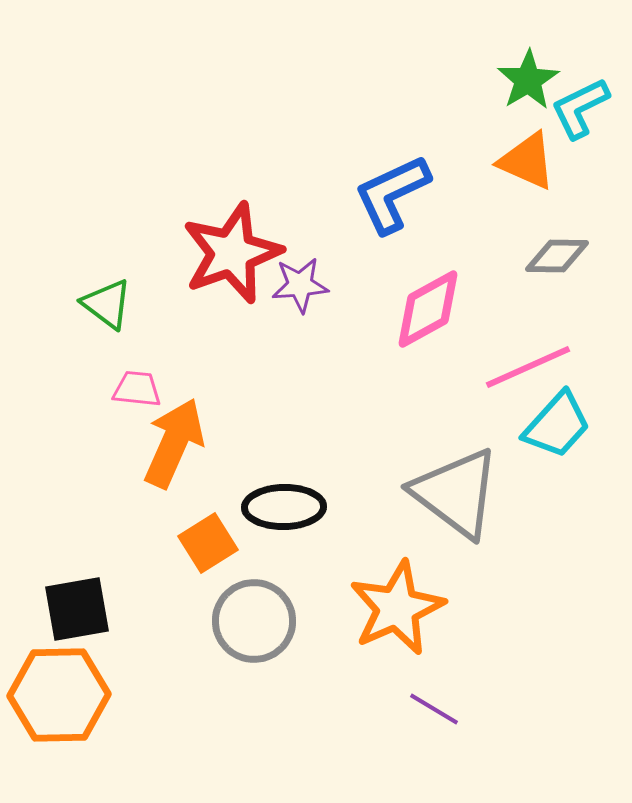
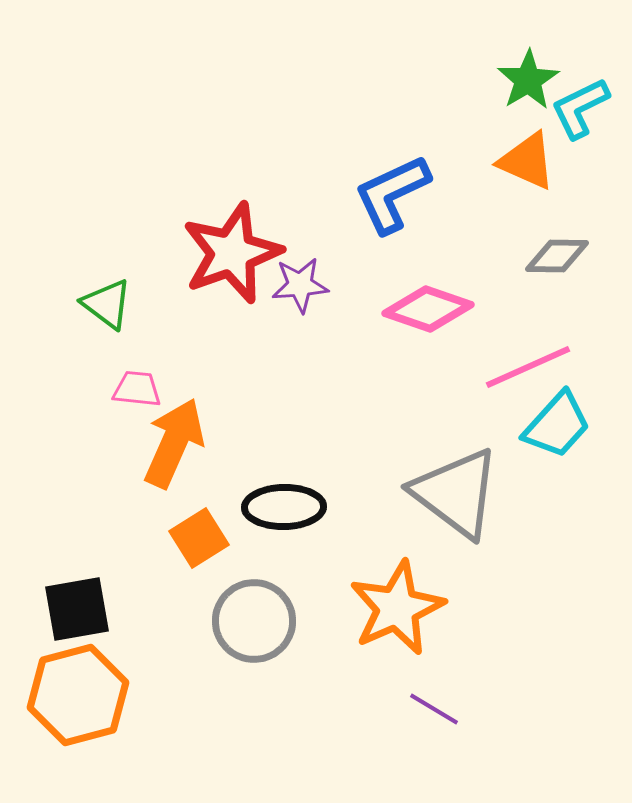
pink diamond: rotated 48 degrees clockwise
orange square: moved 9 px left, 5 px up
orange hexagon: moved 19 px right; rotated 14 degrees counterclockwise
